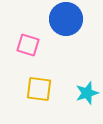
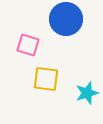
yellow square: moved 7 px right, 10 px up
